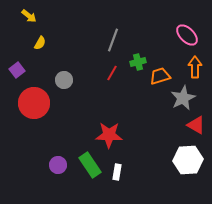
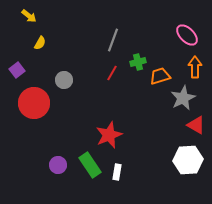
red star: rotated 24 degrees counterclockwise
